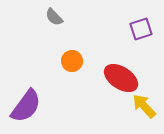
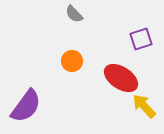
gray semicircle: moved 20 px right, 3 px up
purple square: moved 10 px down
